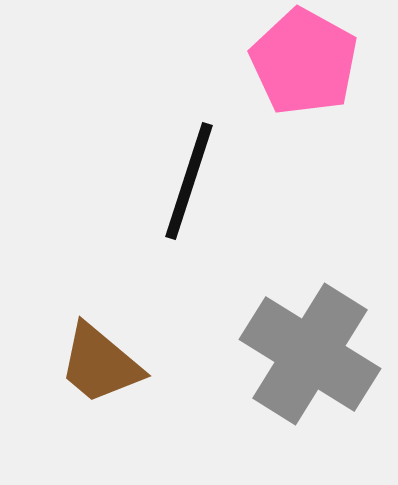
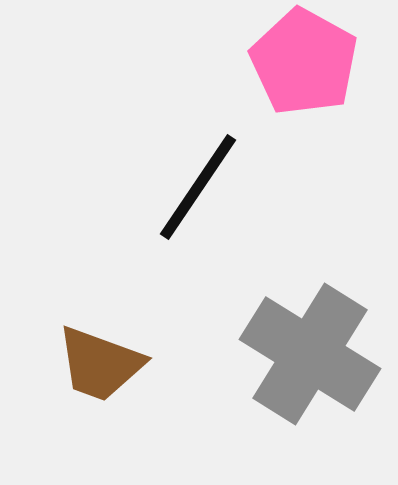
black line: moved 9 px right, 6 px down; rotated 16 degrees clockwise
brown trapezoid: rotated 20 degrees counterclockwise
